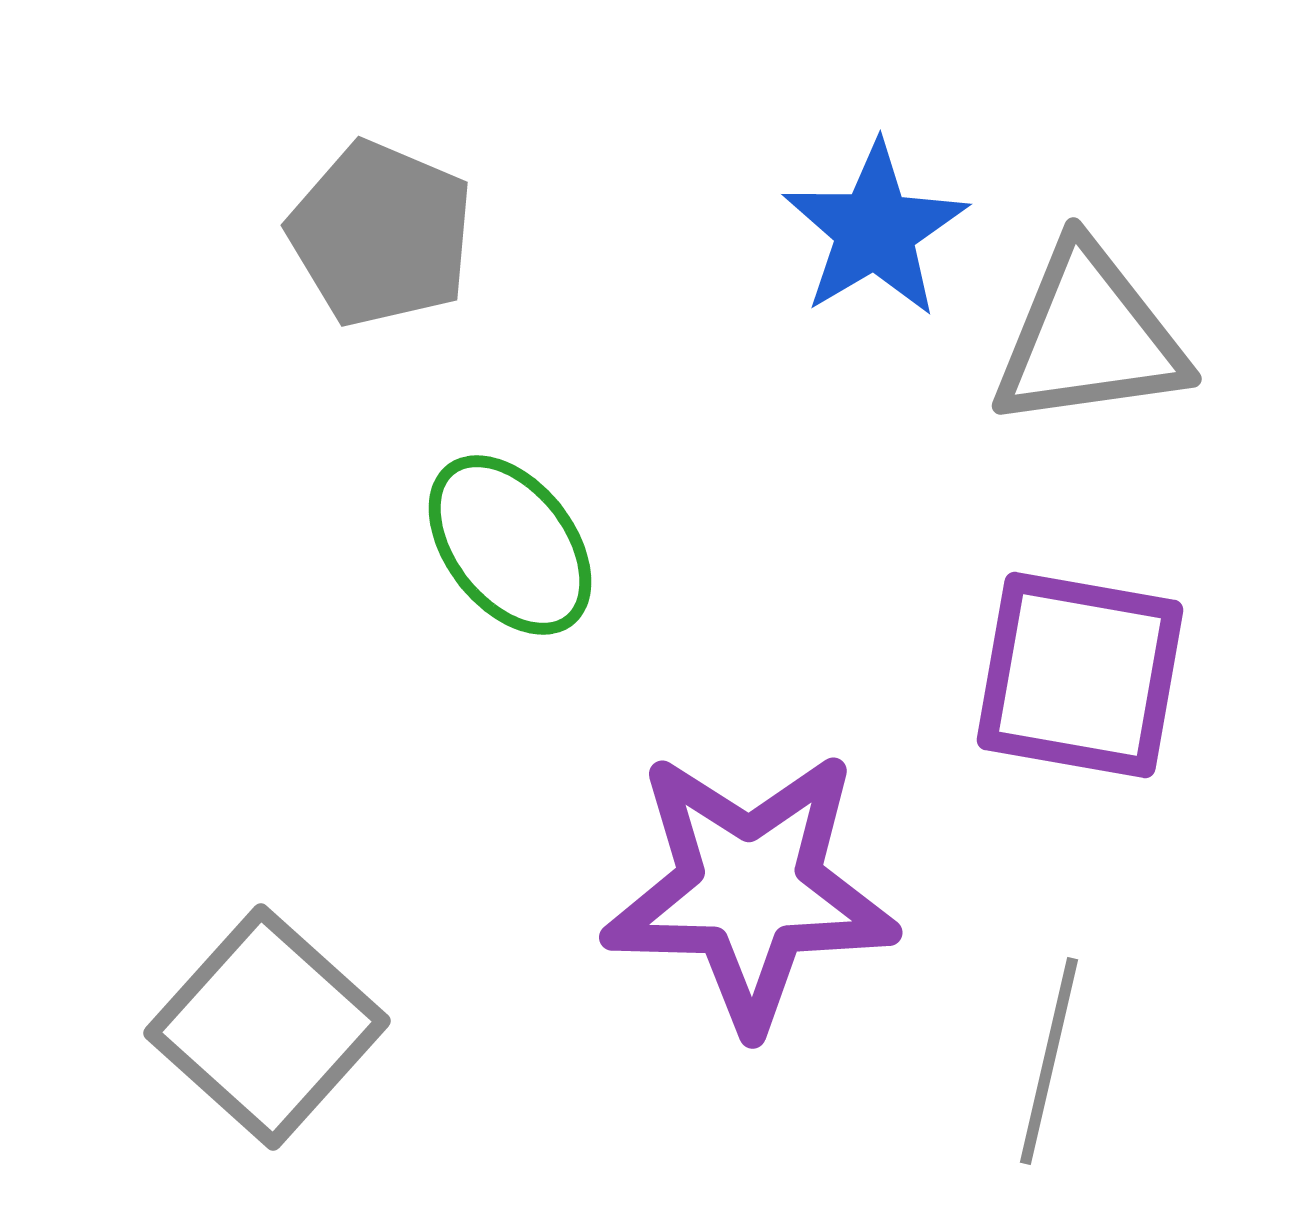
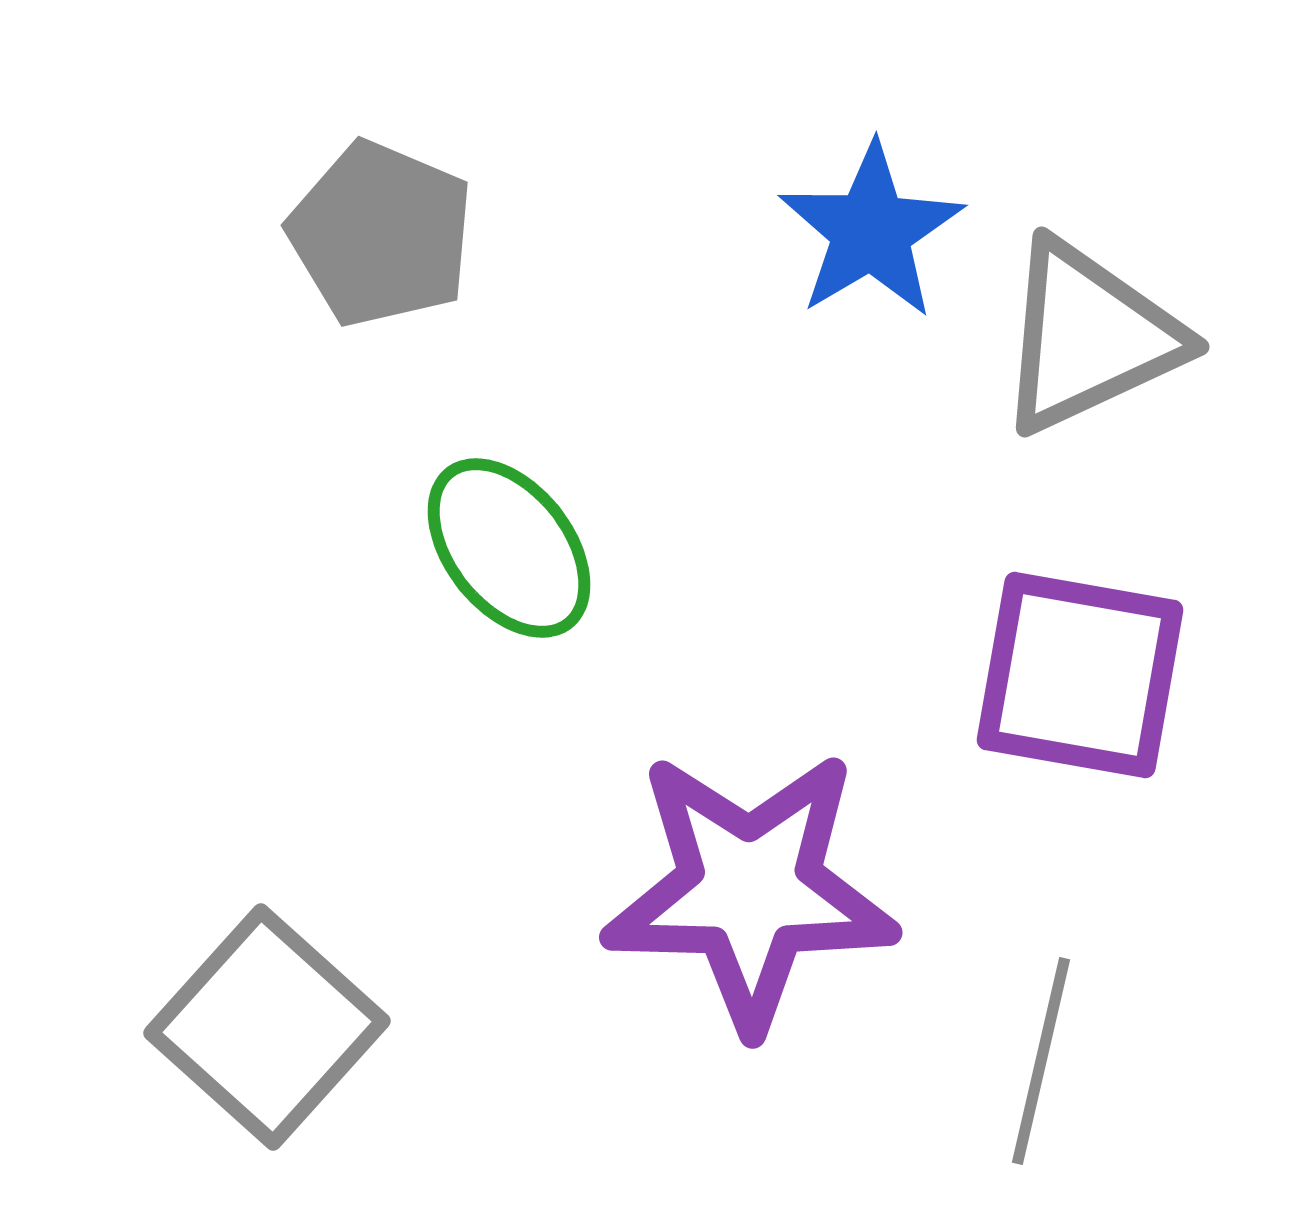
blue star: moved 4 px left, 1 px down
gray triangle: rotated 17 degrees counterclockwise
green ellipse: moved 1 px left, 3 px down
gray line: moved 8 px left
